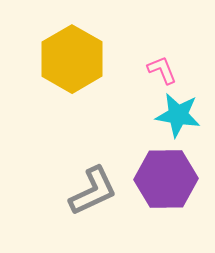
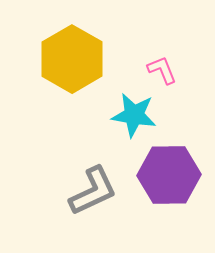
cyan star: moved 44 px left
purple hexagon: moved 3 px right, 4 px up
